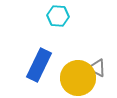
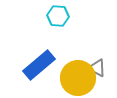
blue rectangle: rotated 24 degrees clockwise
